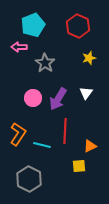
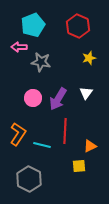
gray star: moved 4 px left, 1 px up; rotated 24 degrees counterclockwise
